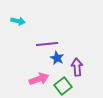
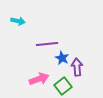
blue star: moved 5 px right
